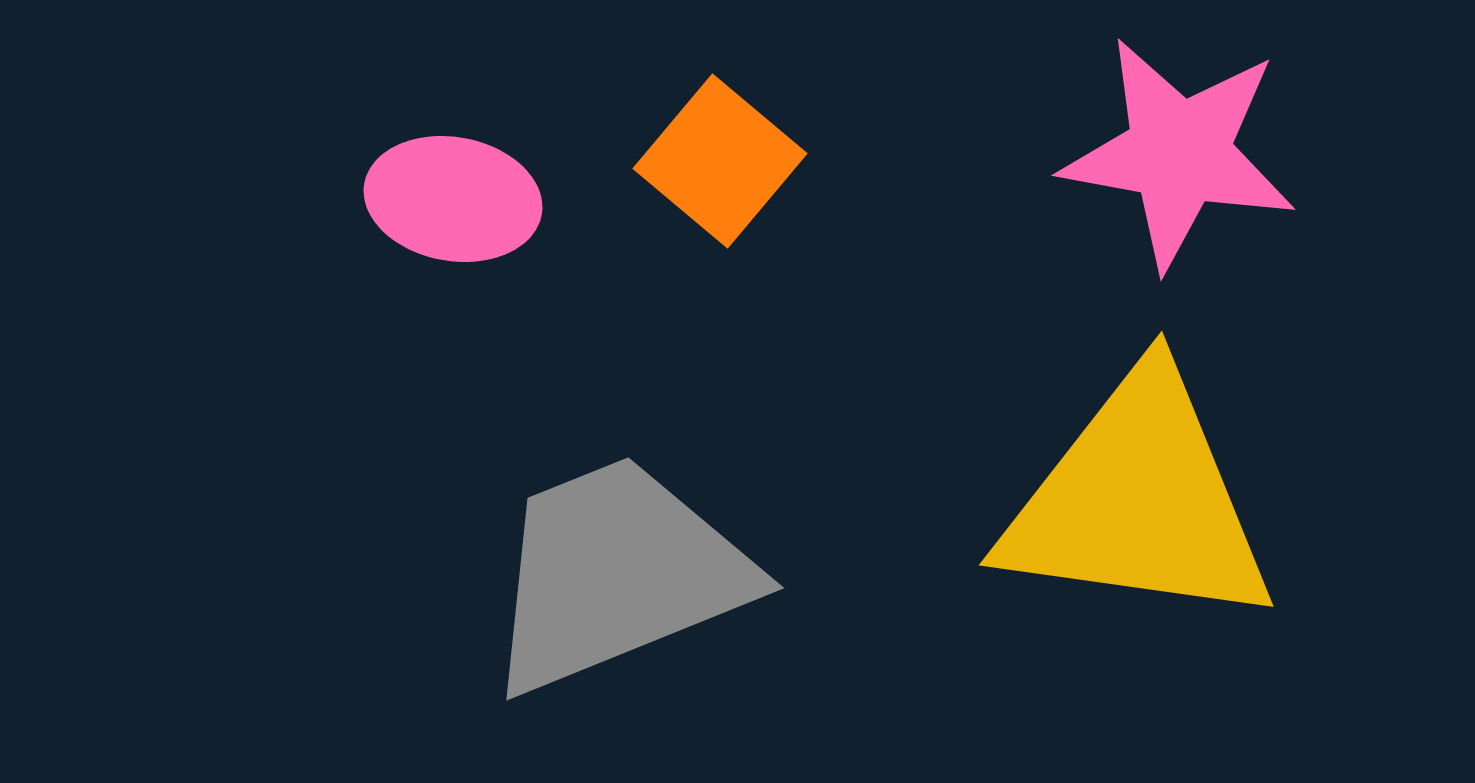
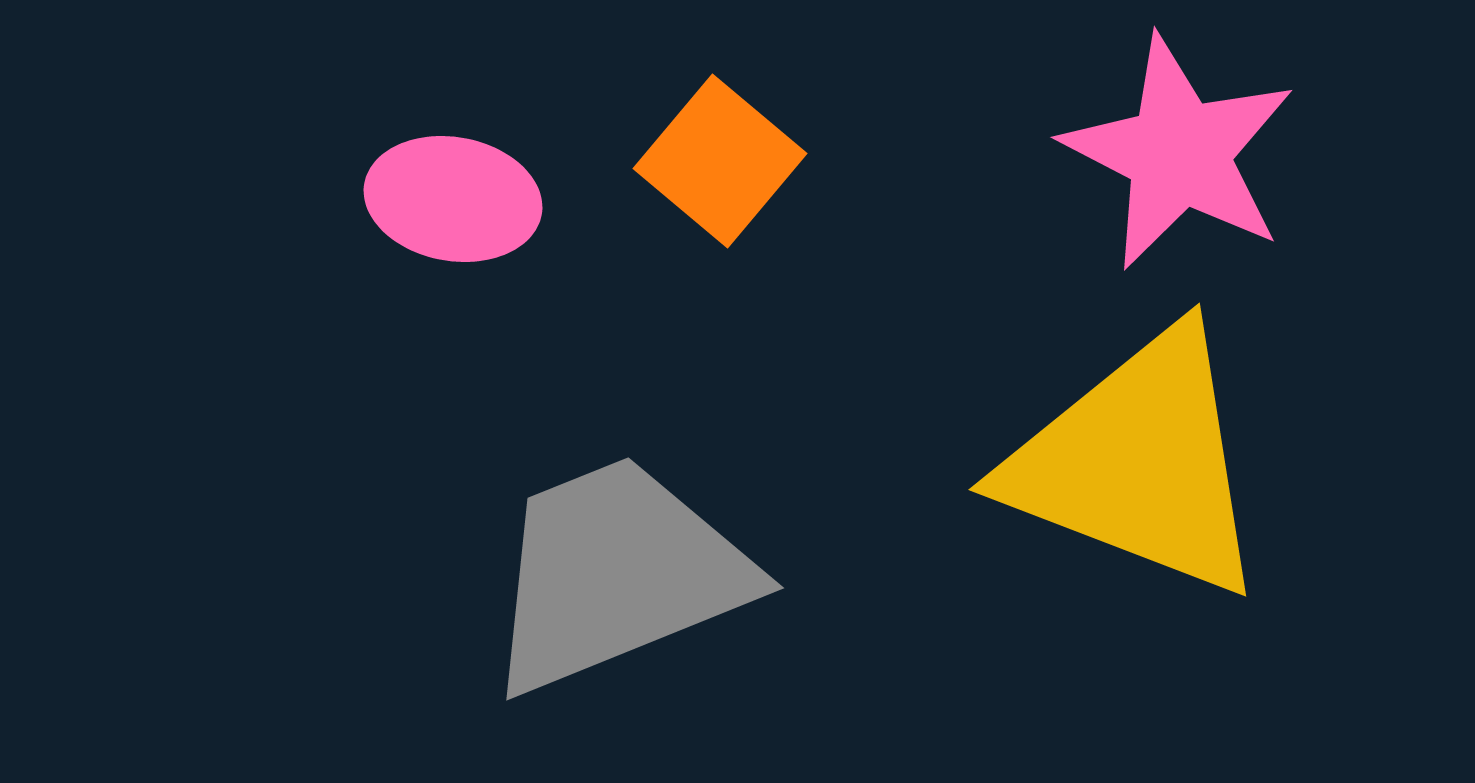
pink star: rotated 17 degrees clockwise
yellow triangle: moved 38 px up; rotated 13 degrees clockwise
